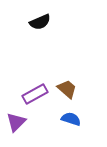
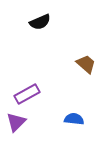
brown trapezoid: moved 19 px right, 25 px up
purple rectangle: moved 8 px left
blue semicircle: moved 3 px right; rotated 12 degrees counterclockwise
